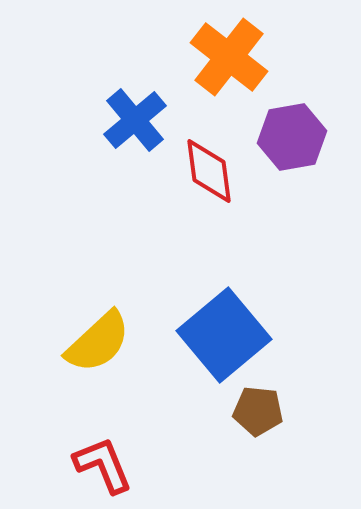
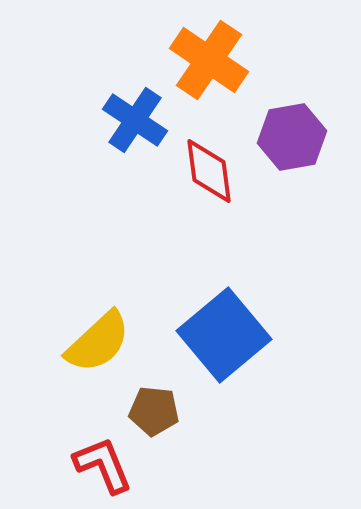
orange cross: moved 20 px left, 3 px down; rotated 4 degrees counterclockwise
blue cross: rotated 16 degrees counterclockwise
brown pentagon: moved 104 px left
